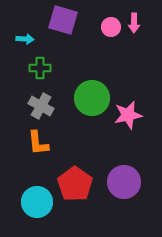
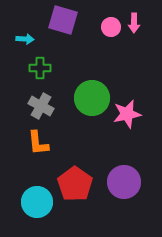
pink star: moved 1 px left, 1 px up
